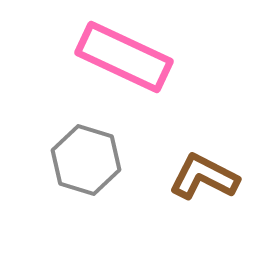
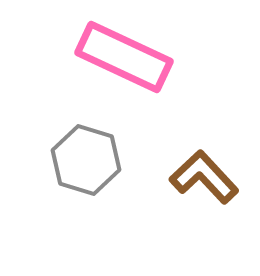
brown L-shape: rotated 20 degrees clockwise
